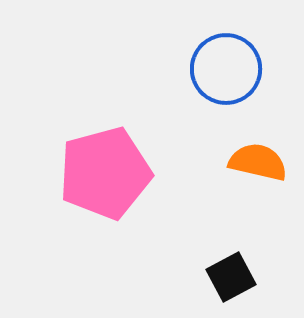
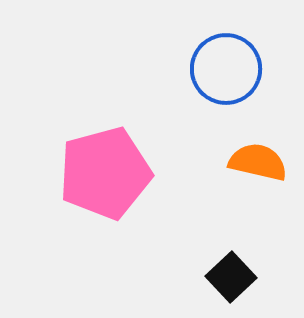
black square: rotated 15 degrees counterclockwise
